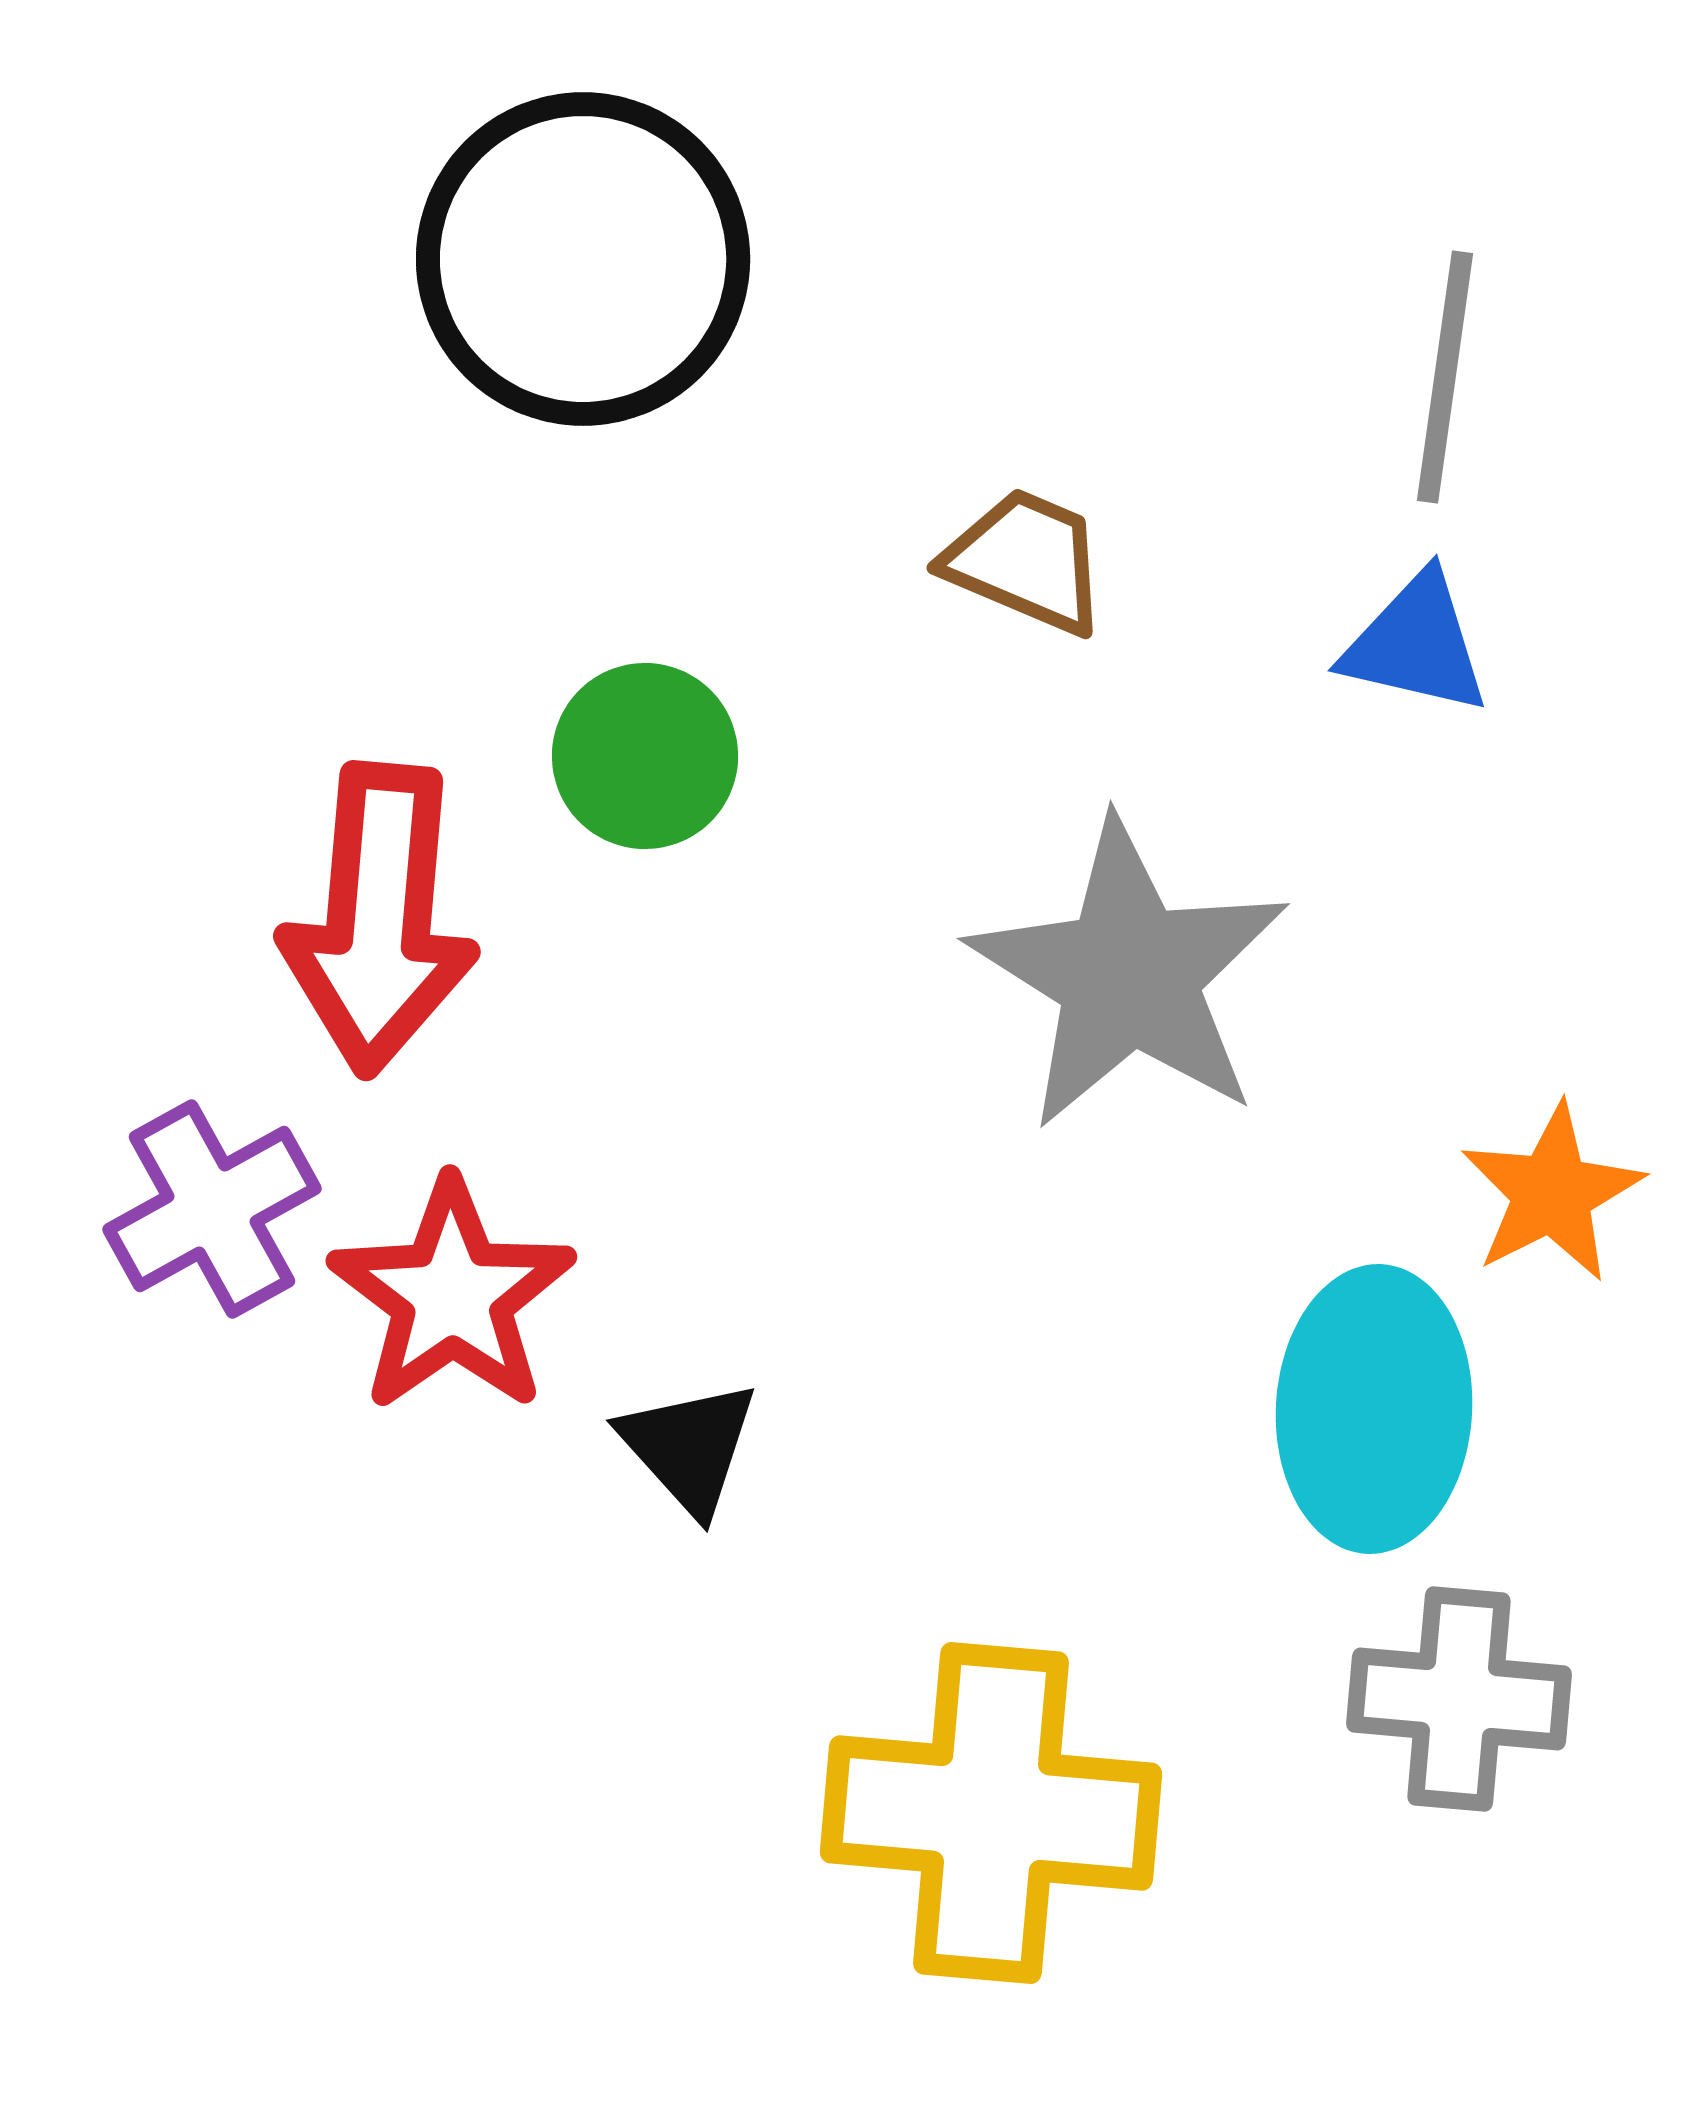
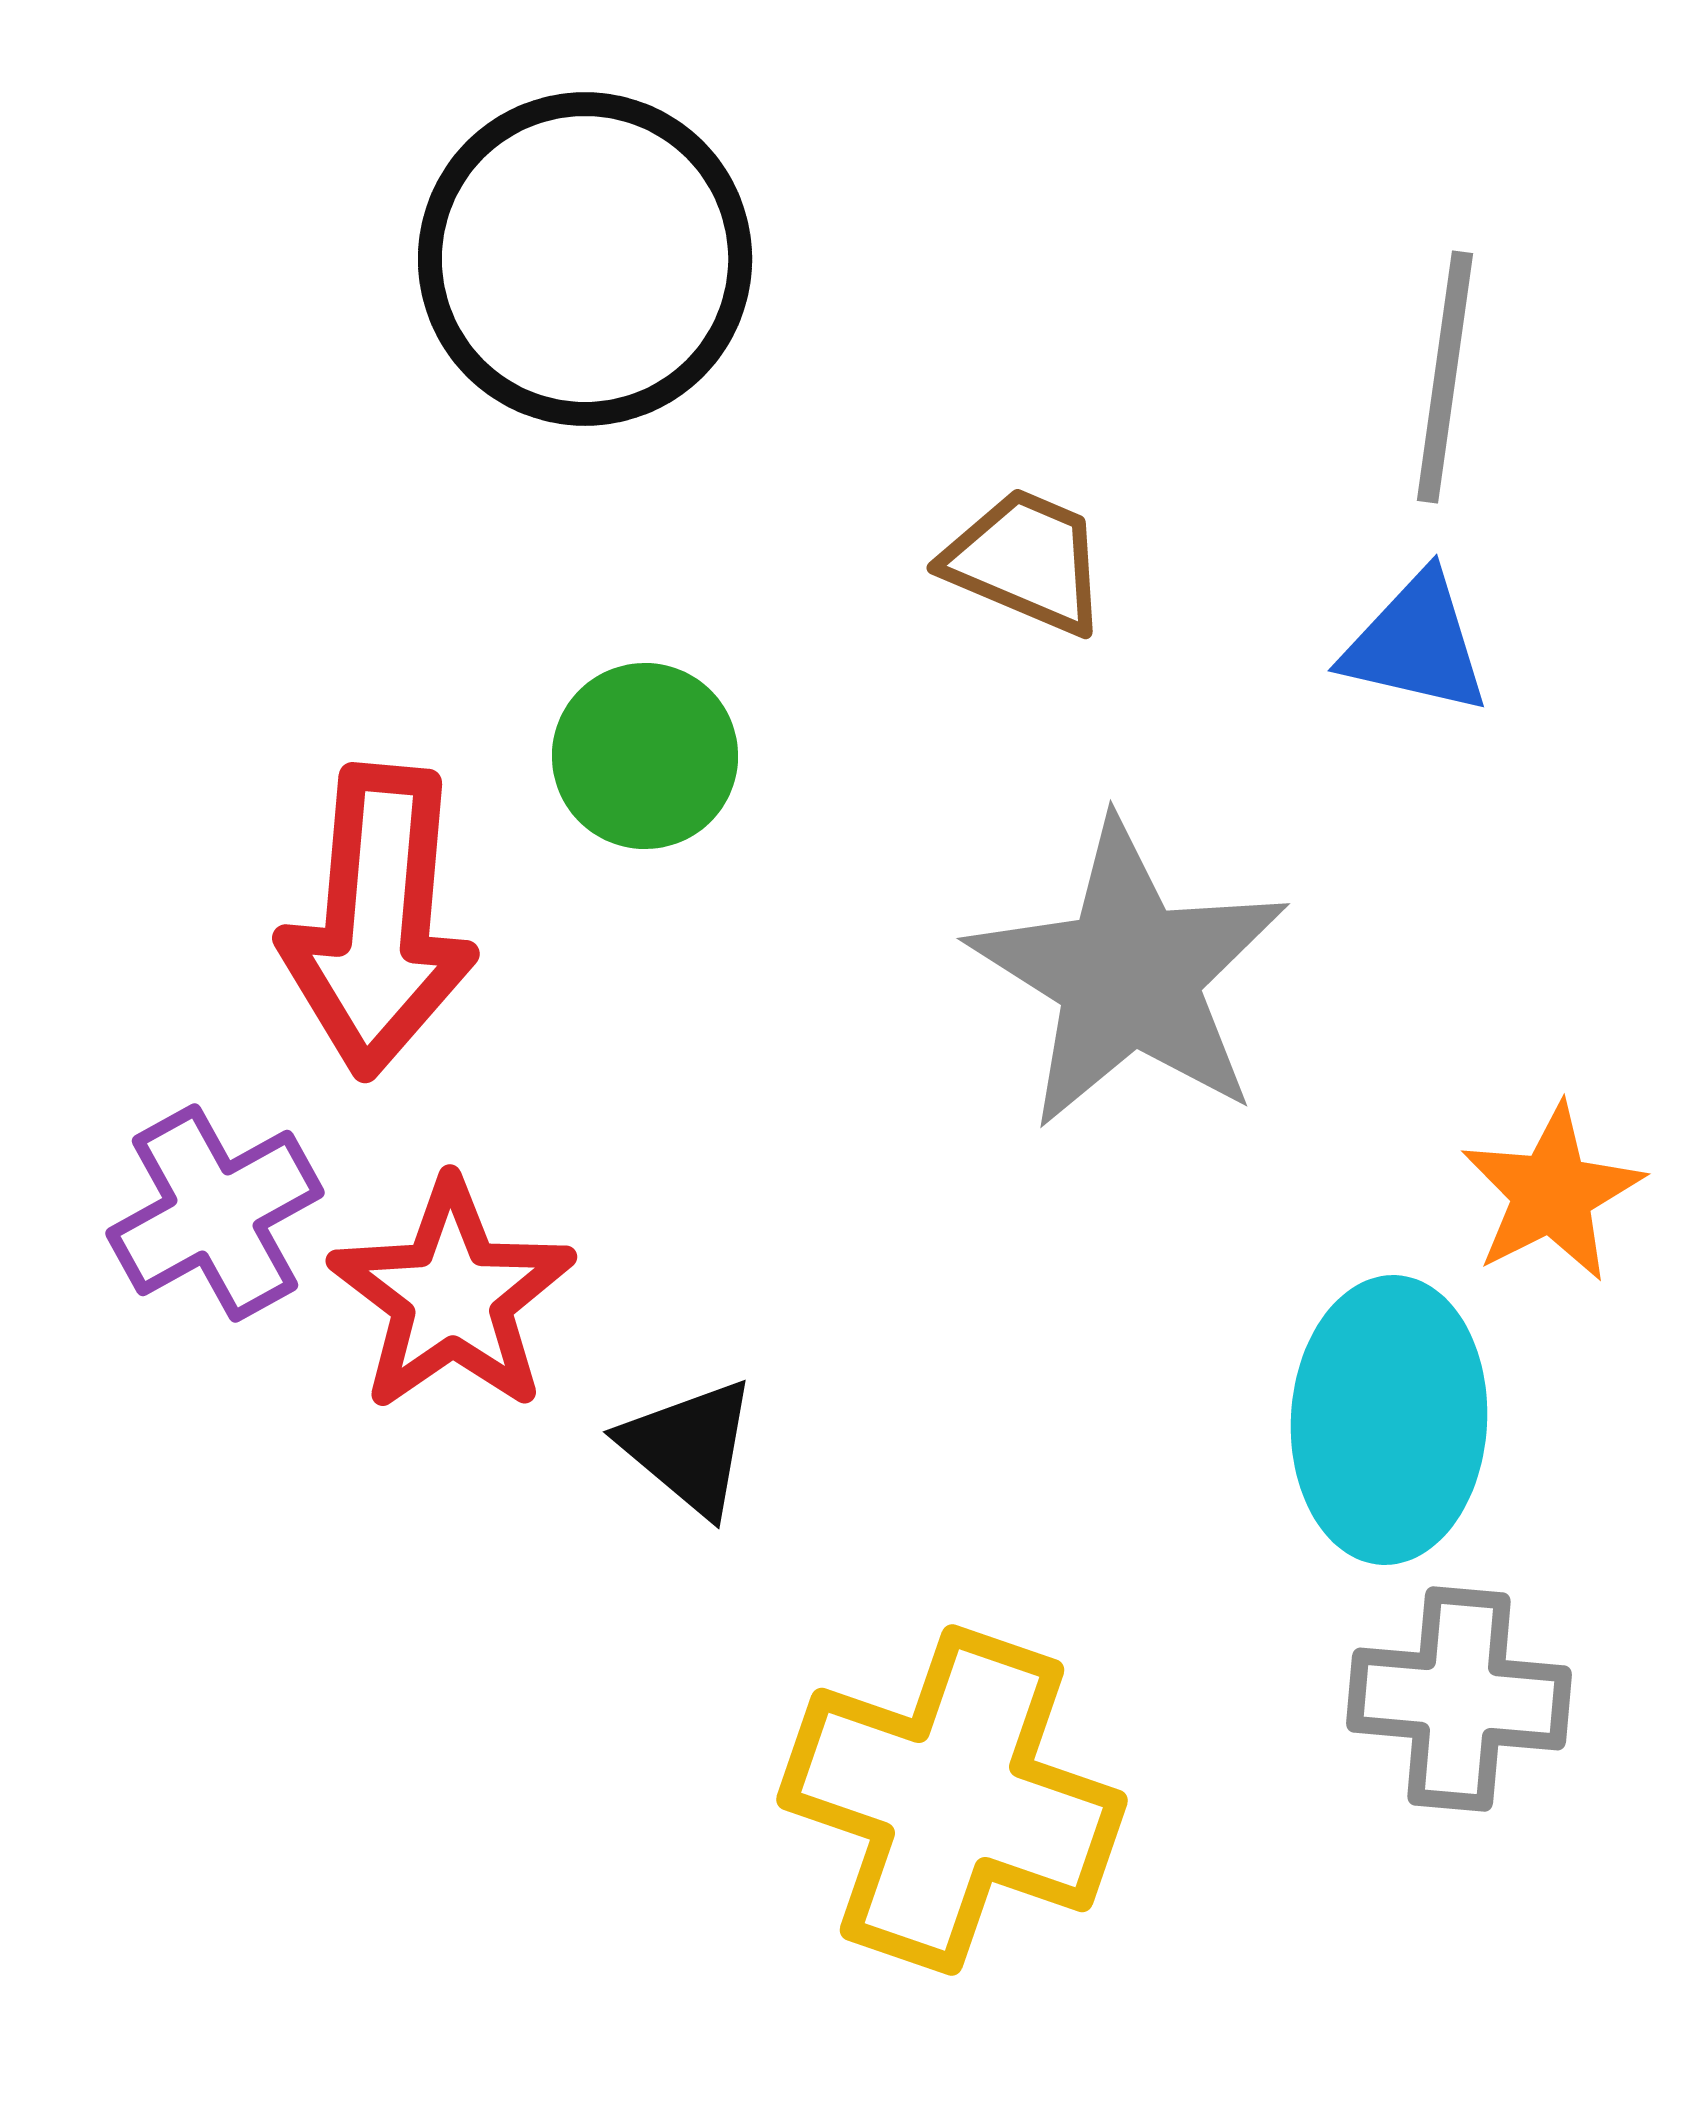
black circle: moved 2 px right
red arrow: moved 1 px left, 2 px down
purple cross: moved 3 px right, 4 px down
cyan ellipse: moved 15 px right, 11 px down
black triangle: rotated 8 degrees counterclockwise
yellow cross: moved 39 px left, 13 px up; rotated 14 degrees clockwise
